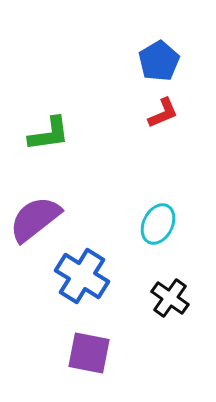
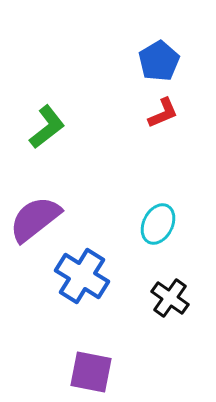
green L-shape: moved 2 px left, 7 px up; rotated 30 degrees counterclockwise
purple square: moved 2 px right, 19 px down
